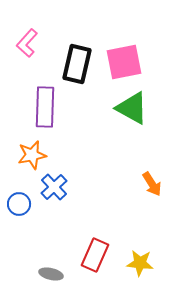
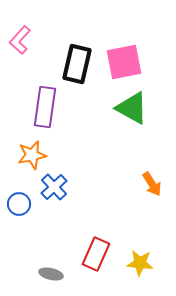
pink L-shape: moved 7 px left, 3 px up
purple rectangle: rotated 6 degrees clockwise
red rectangle: moved 1 px right, 1 px up
